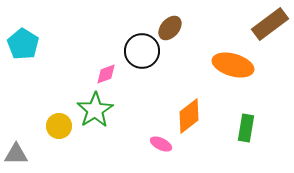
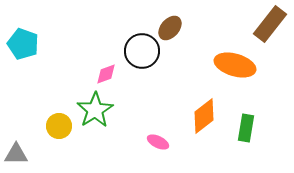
brown rectangle: rotated 15 degrees counterclockwise
cyan pentagon: rotated 12 degrees counterclockwise
orange ellipse: moved 2 px right
orange diamond: moved 15 px right
pink ellipse: moved 3 px left, 2 px up
